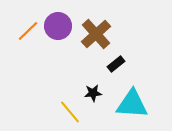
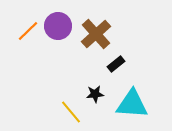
black star: moved 2 px right, 1 px down
yellow line: moved 1 px right
